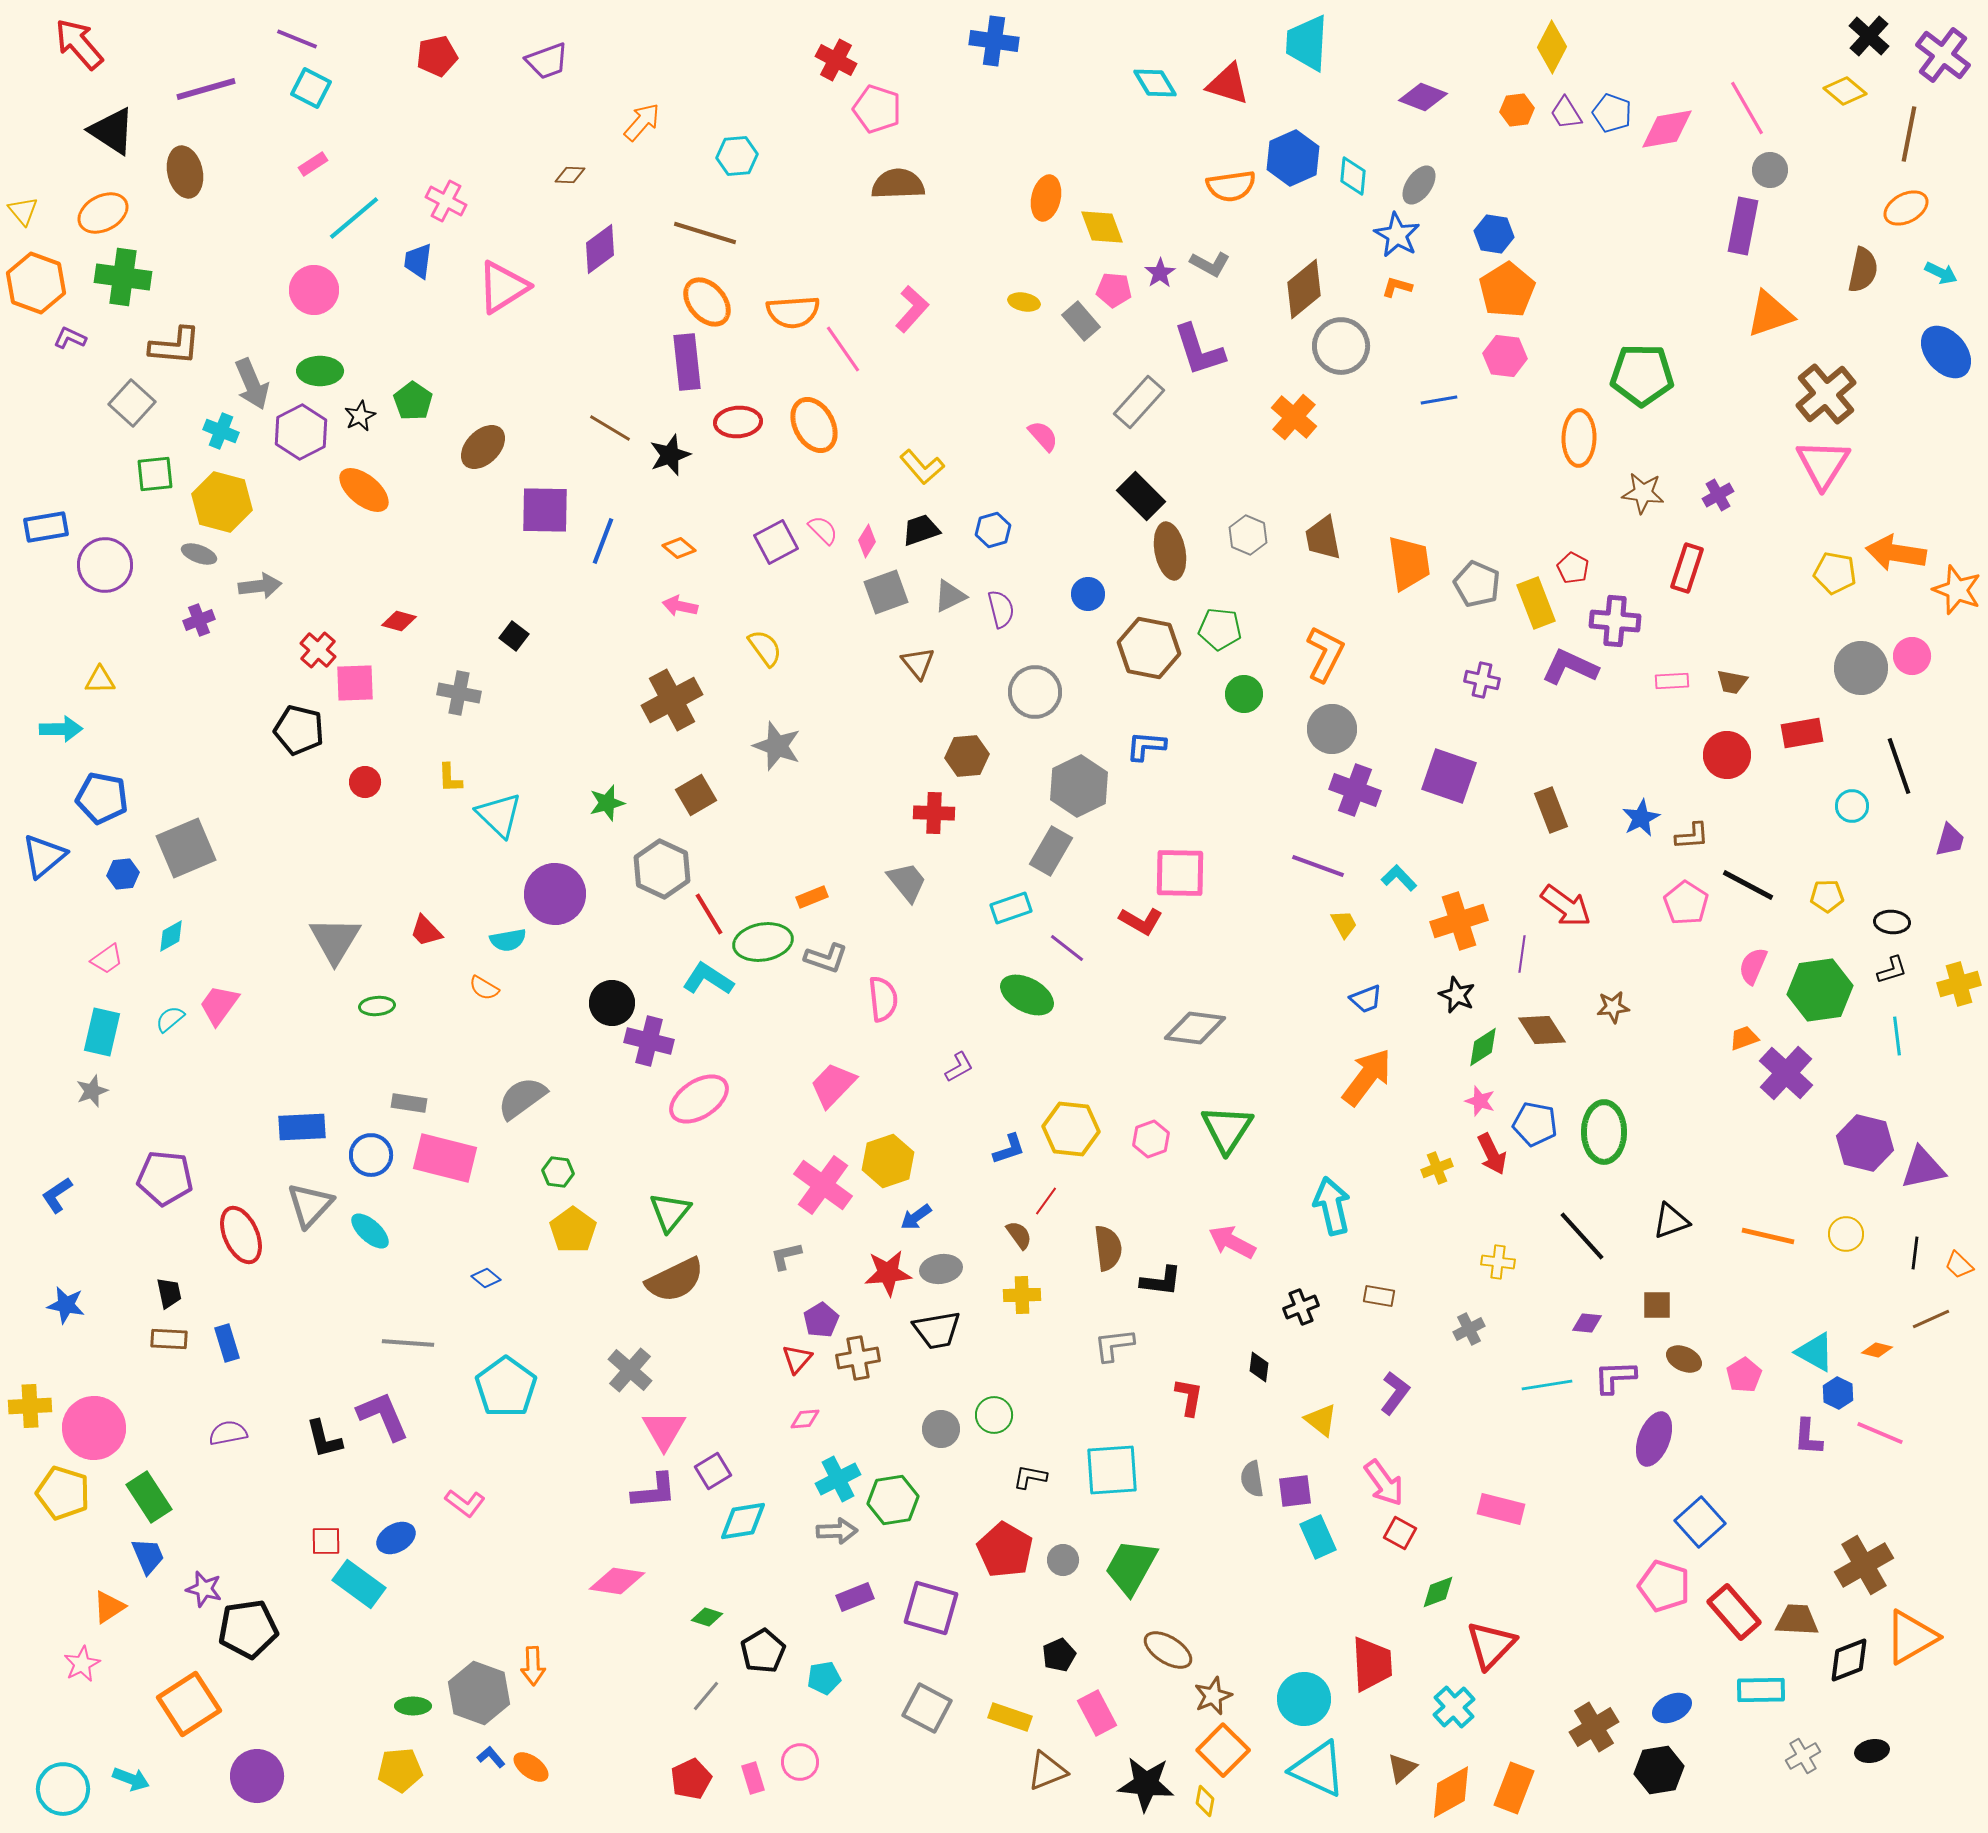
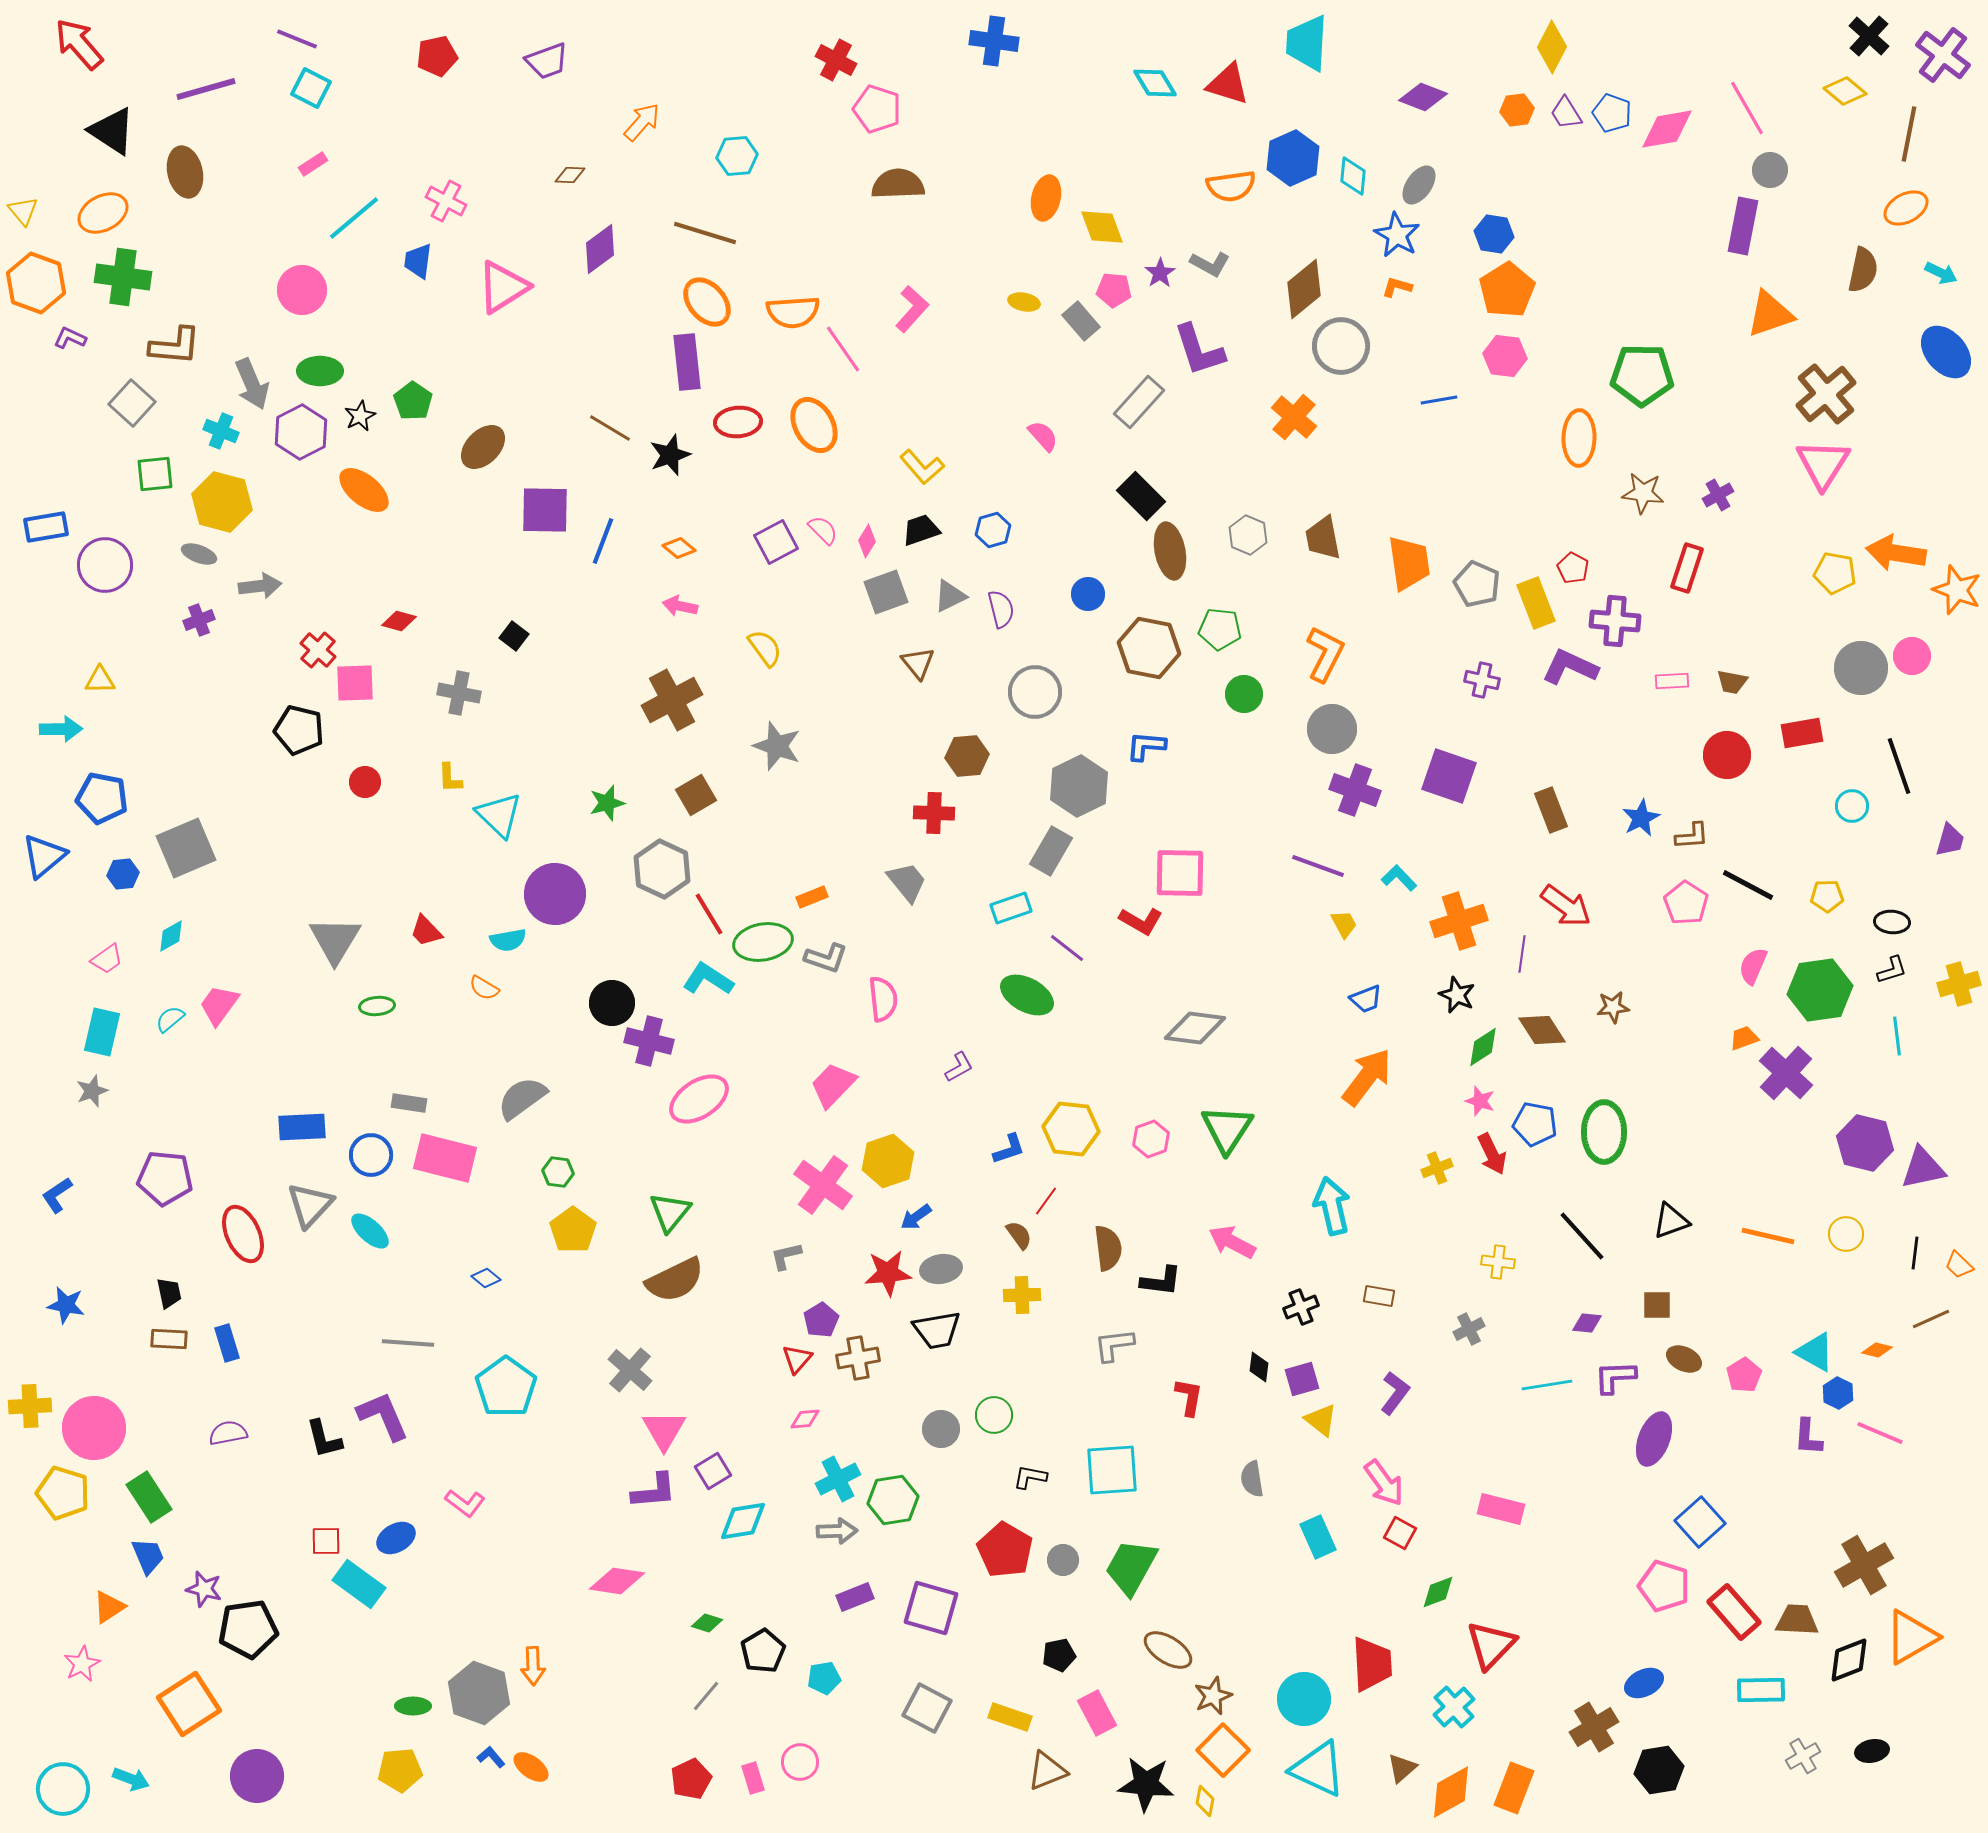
pink circle at (314, 290): moved 12 px left
red ellipse at (241, 1235): moved 2 px right, 1 px up
purple square at (1295, 1491): moved 7 px right, 112 px up; rotated 9 degrees counterclockwise
green diamond at (707, 1617): moved 6 px down
black pentagon at (1059, 1655): rotated 12 degrees clockwise
blue ellipse at (1672, 1708): moved 28 px left, 25 px up
